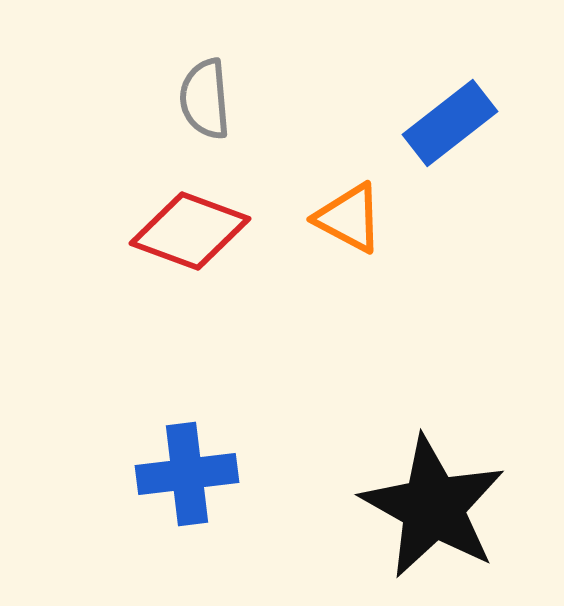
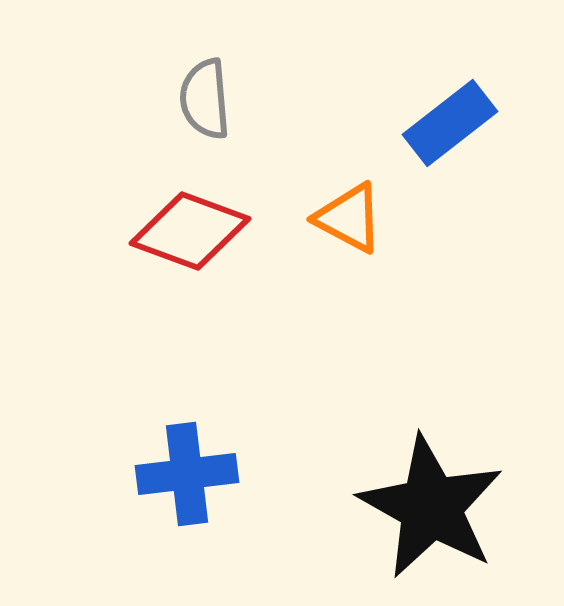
black star: moved 2 px left
